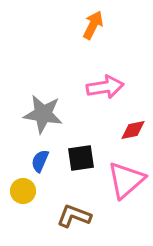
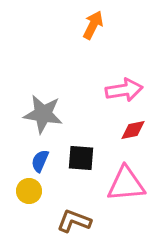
pink arrow: moved 19 px right, 3 px down
black square: rotated 12 degrees clockwise
pink triangle: moved 4 px down; rotated 36 degrees clockwise
yellow circle: moved 6 px right
brown L-shape: moved 5 px down
